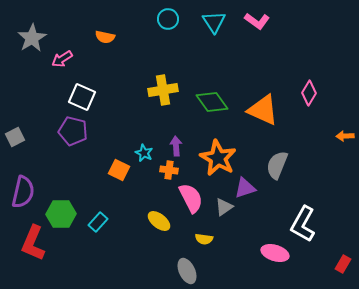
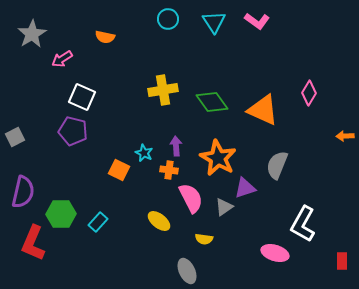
gray star: moved 4 px up
red rectangle: moved 1 px left, 3 px up; rotated 30 degrees counterclockwise
